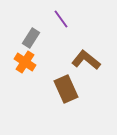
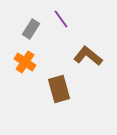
gray rectangle: moved 9 px up
brown L-shape: moved 2 px right, 4 px up
brown rectangle: moved 7 px left; rotated 8 degrees clockwise
